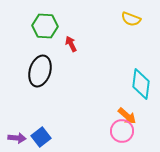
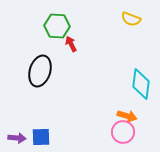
green hexagon: moved 12 px right
orange arrow: rotated 24 degrees counterclockwise
pink circle: moved 1 px right, 1 px down
blue square: rotated 36 degrees clockwise
